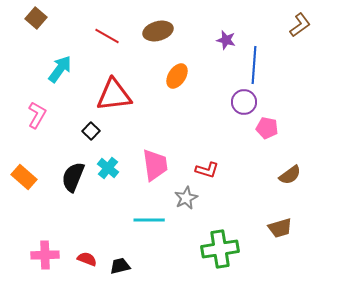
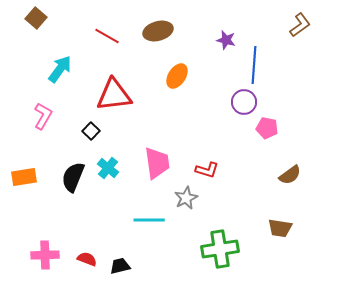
pink L-shape: moved 6 px right, 1 px down
pink trapezoid: moved 2 px right, 2 px up
orange rectangle: rotated 50 degrees counterclockwise
brown trapezoid: rotated 25 degrees clockwise
